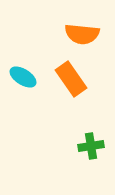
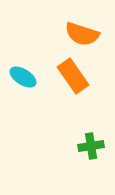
orange semicircle: rotated 12 degrees clockwise
orange rectangle: moved 2 px right, 3 px up
